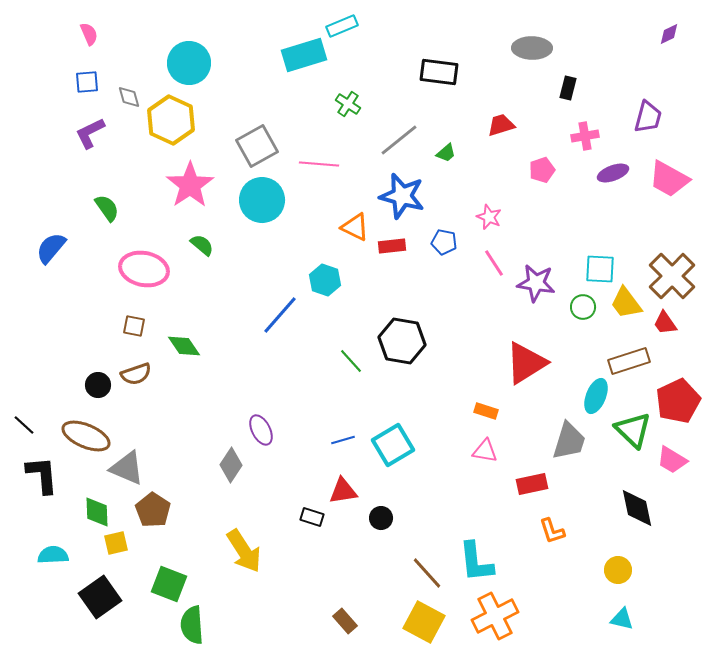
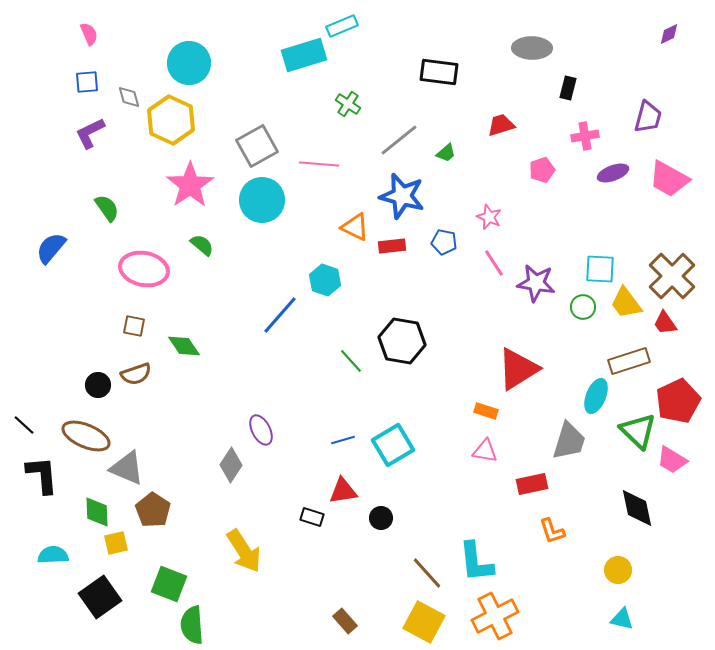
red triangle at (526, 363): moved 8 px left, 6 px down
green triangle at (633, 430): moved 5 px right, 1 px down
